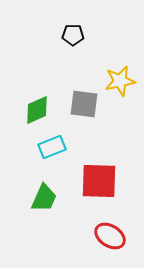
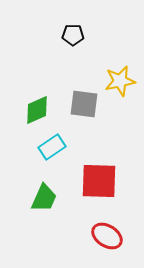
cyan rectangle: rotated 12 degrees counterclockwise
red ellipse: moved 3 px left
